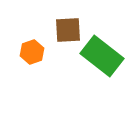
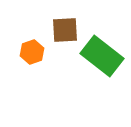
brown square: moved 3 px left
